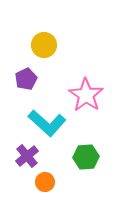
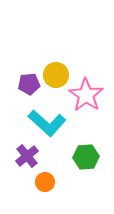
yellow circle: moved 12 px right, 30 px down
purple pentagon: moved 3 px right, 5 px down; rotated 20 degrees clockwise
